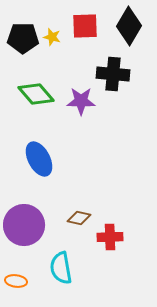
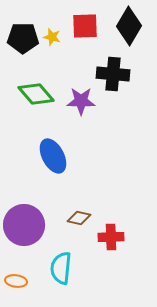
blue ellipse: moved 14 px right, 3 px up
red cross: moved 1 px right
cyan semicircle: rotated 16 degrees clockwise
